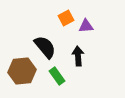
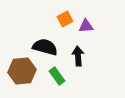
orange square: moved 1 px left, 1 px down
black semicircle: rotated 35 degrees counterclockwise
